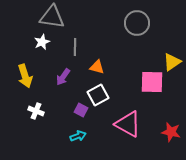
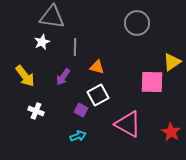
yellow arrow: rotated 20 degrees counterclockwise
red star: rotated 18 degrees clockwise
